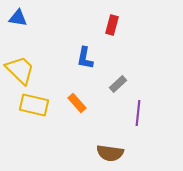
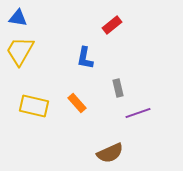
red rectangle: rotated 36 degrees clockwise
yellow trapezoid: moved 19 px up; rotated 104 degrees counterclockwise
gray rectangle: moved 4 px down; rotated 60 degrees counterclockwise
yellow rectangle: moved 1 px down
purple line: rotated 65 degrees clockwise
brown semicircle: rotated 32 degrees counterclockwise
